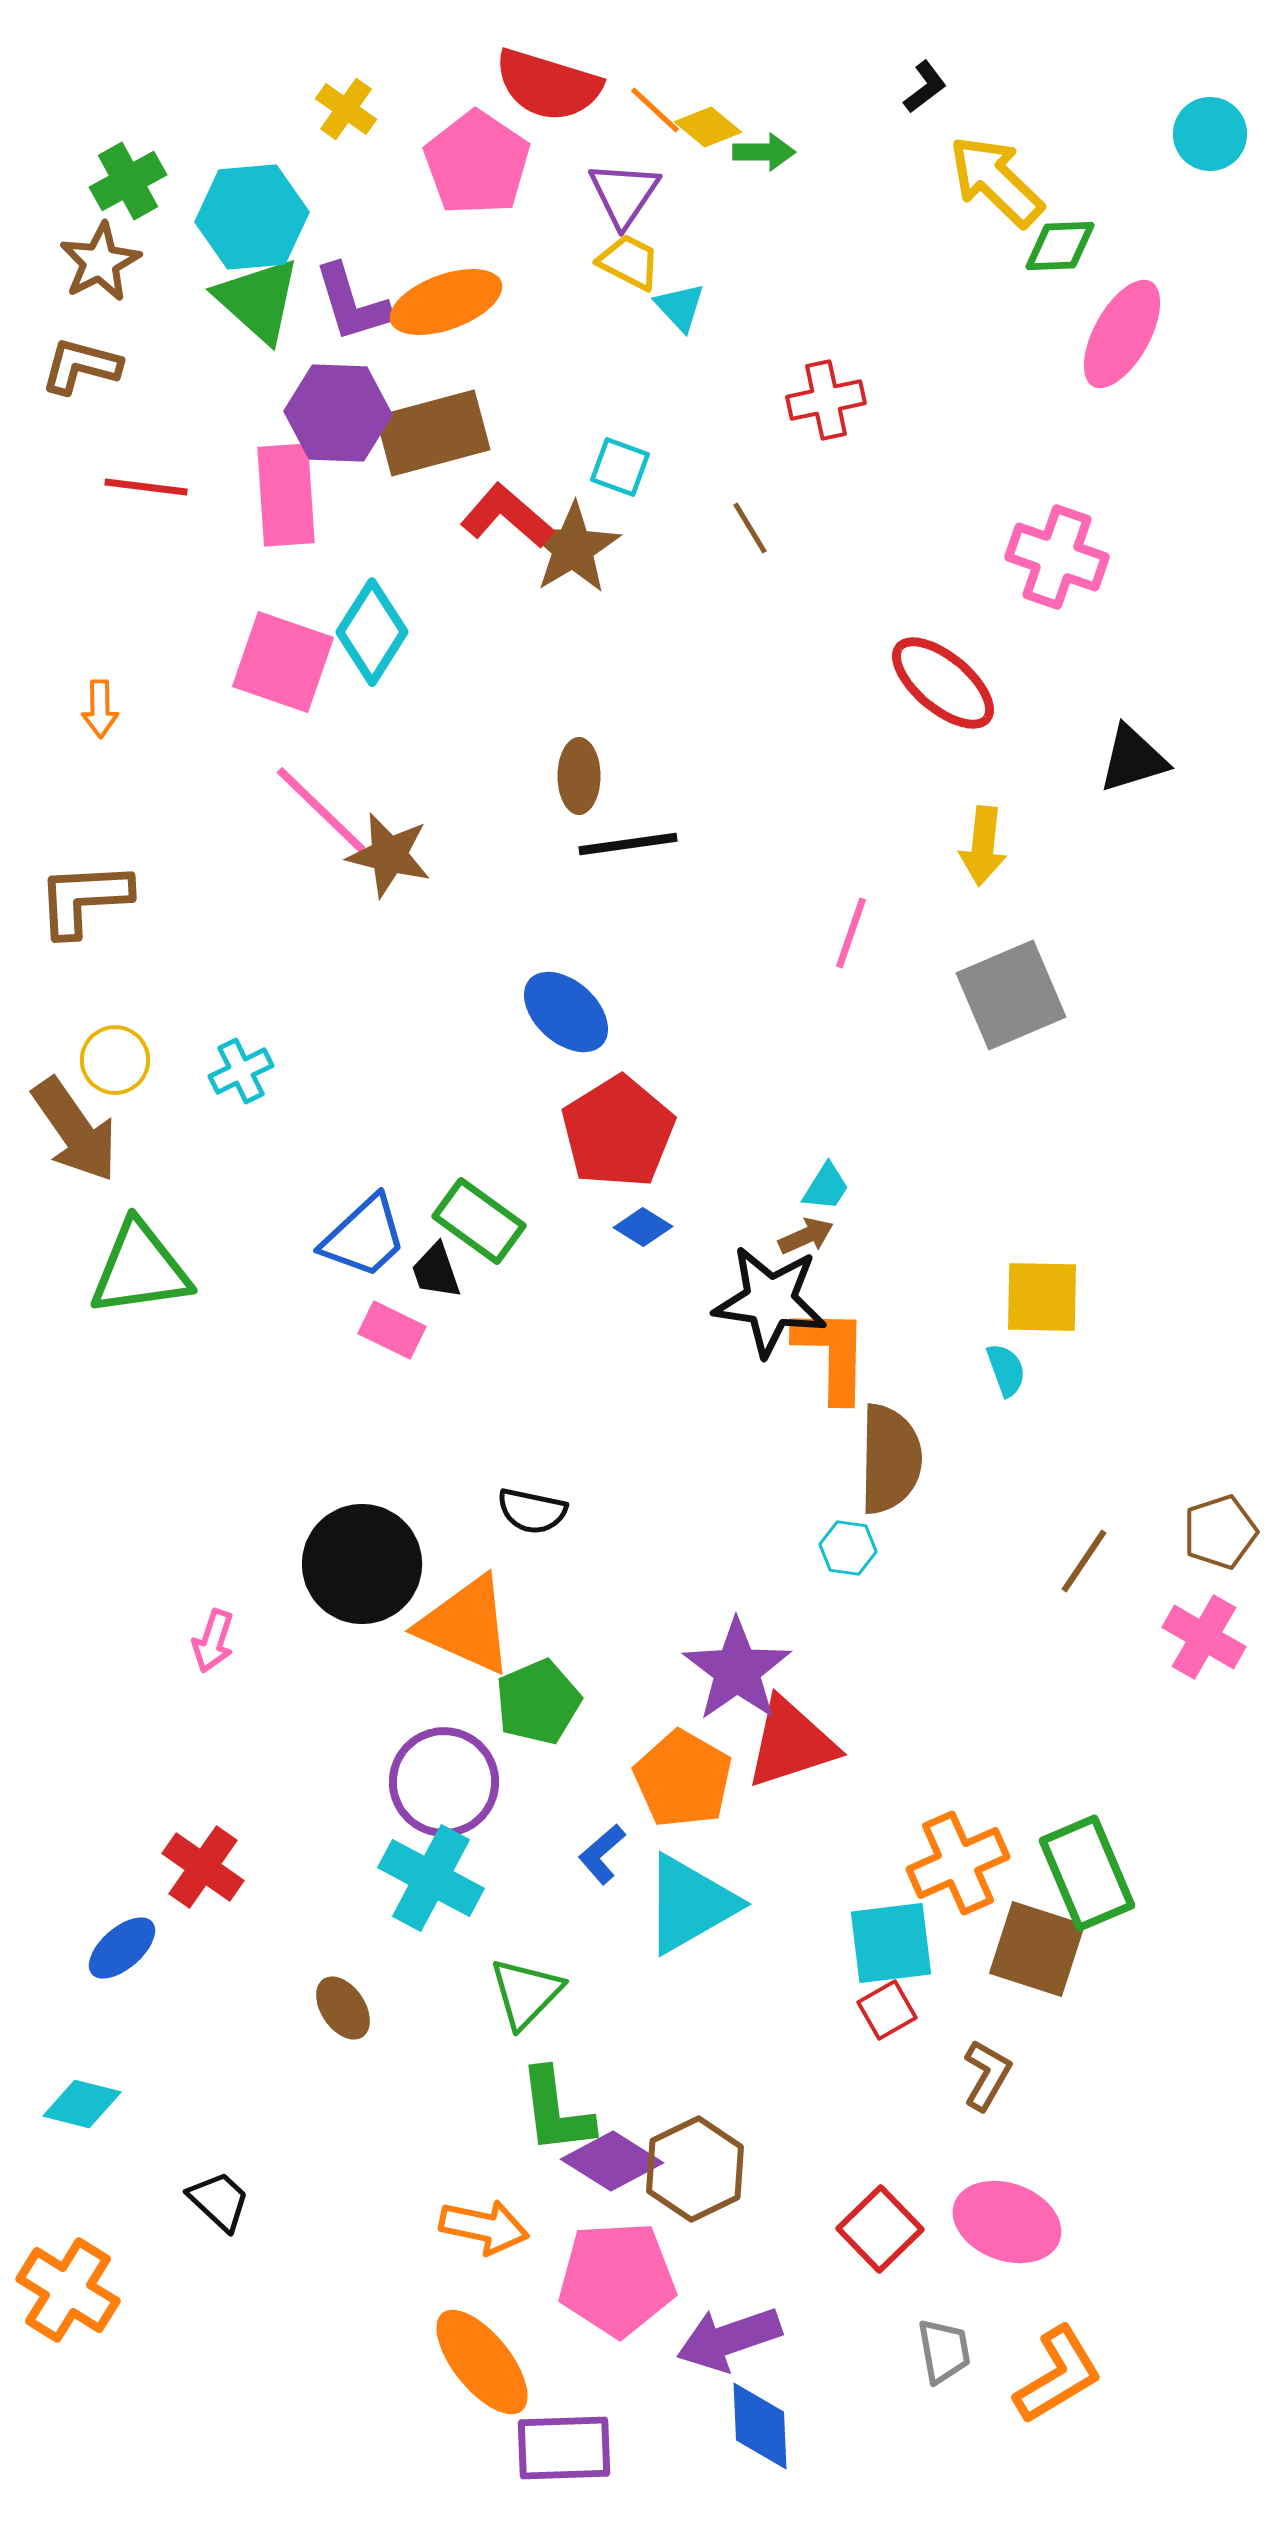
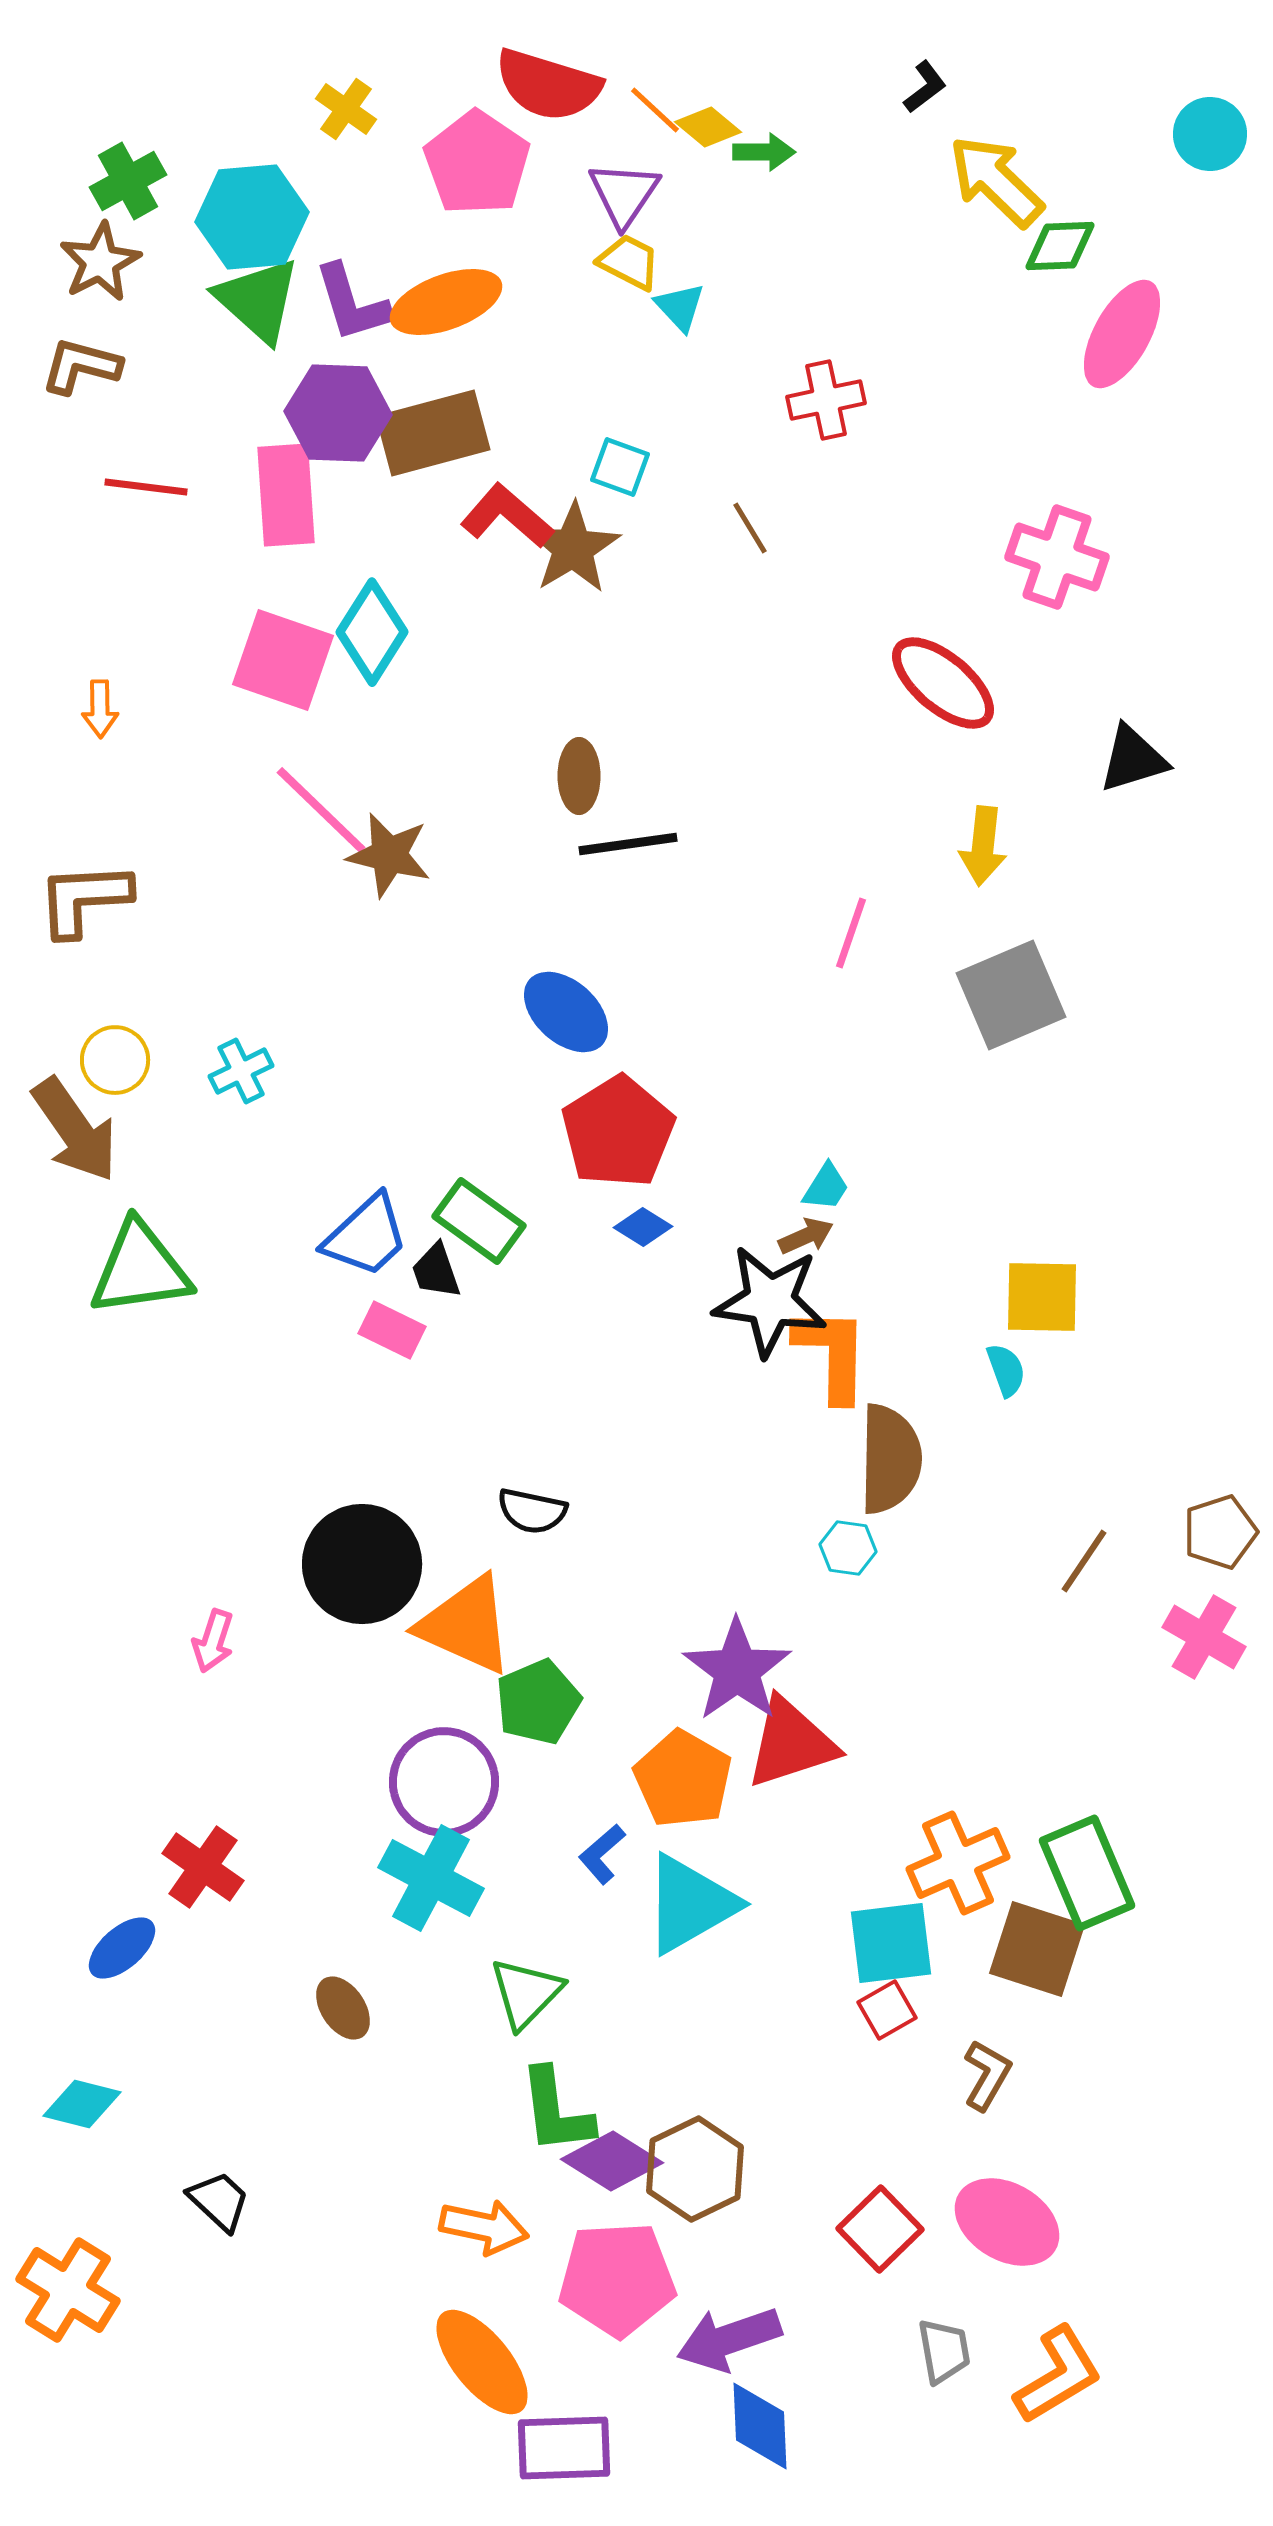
pink square at (283, 662): moved 2 px up
blue trapezoid at (364, 1237): moved 2 px right, 1 px up
pink ellipse at (1007, 2222): rotated 10 degrees clockwise
